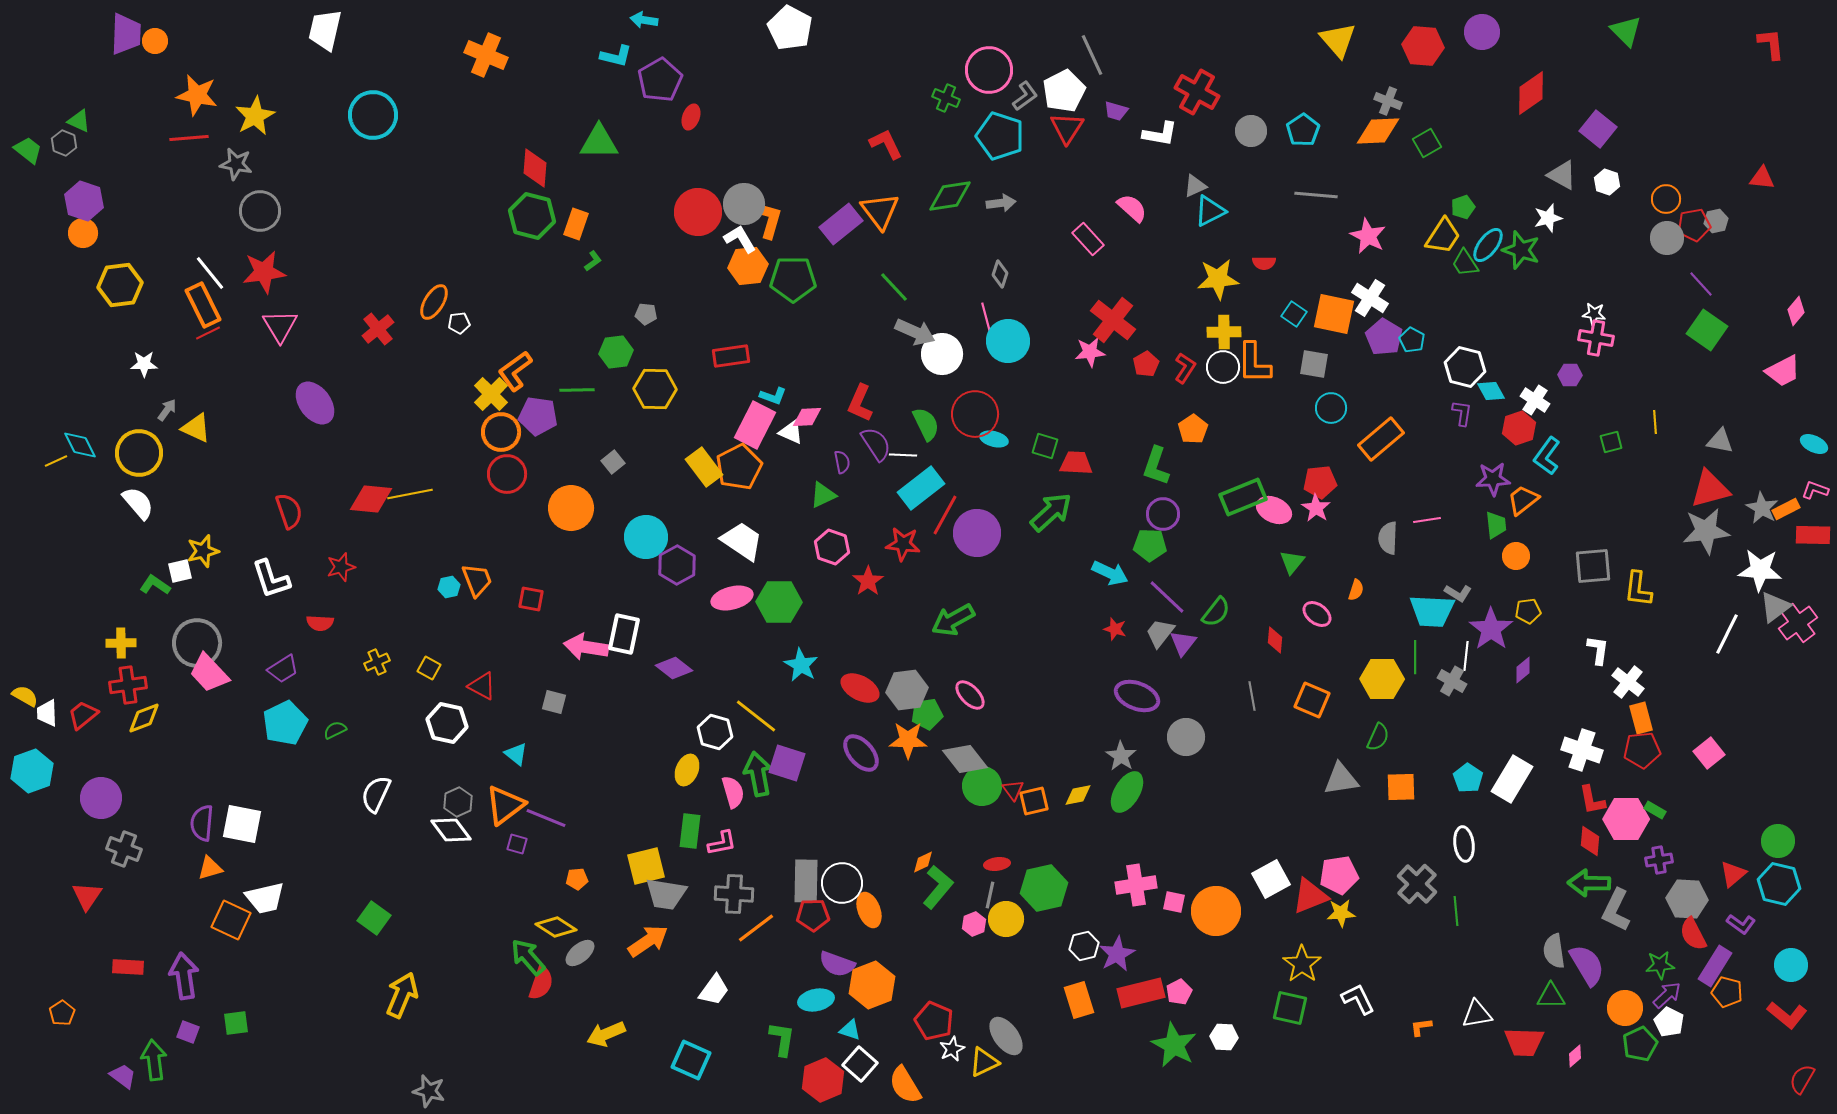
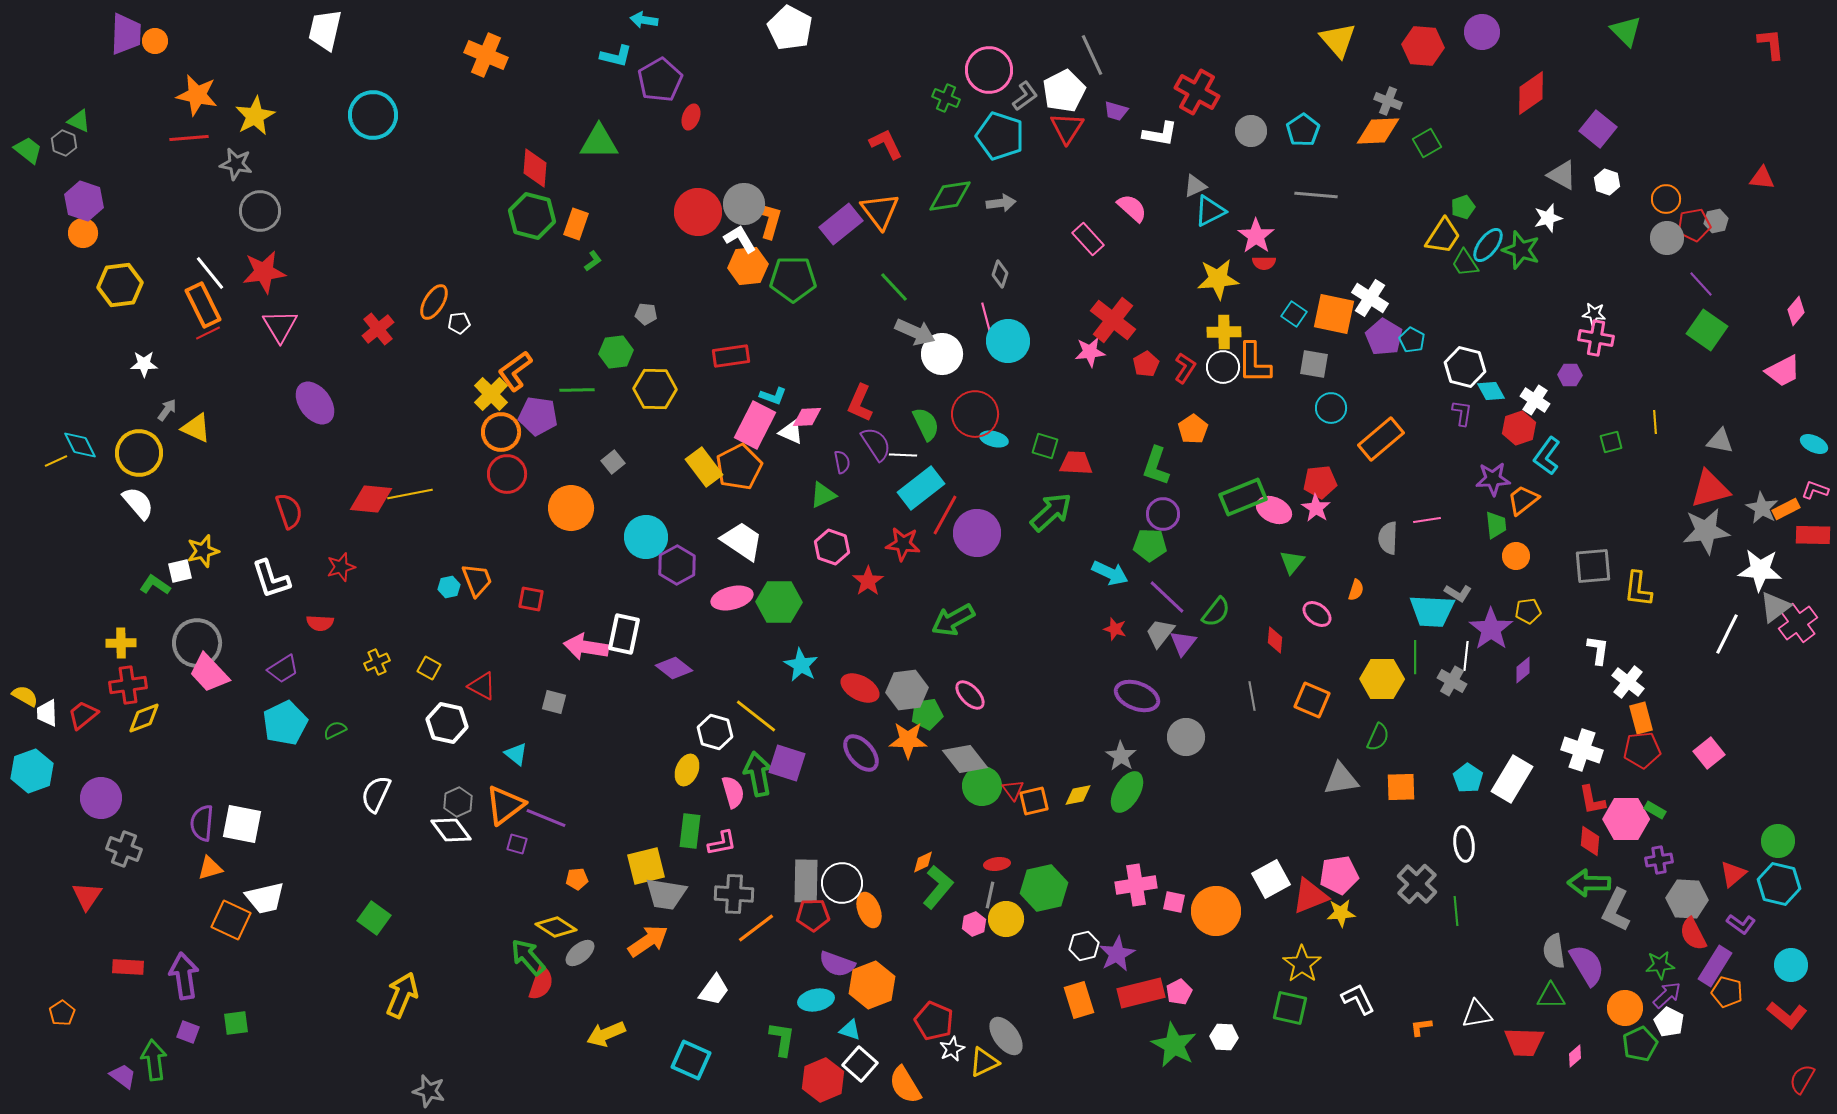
pink star at (1368, 236): moved 112 px left; rotated 9 degrees clockwise
